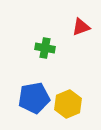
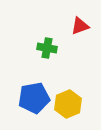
red triangle: moved 1 px left, 1 px up
green cross: moved 2 px right
